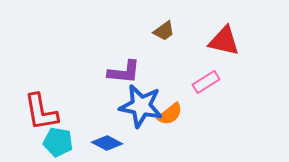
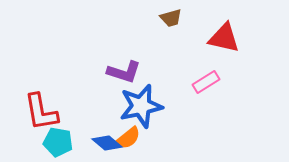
brown trapezoid: moved 7 px right, 13 px up; rotated 20 degrees clockwise
red triangle: moved 3 px up
purple L-shape: rotated 12 degrees clockwise
blue star: rotated 24 degrees counterclockwise
orange semicircle: moved 42 px left, 24 px down
blue diamond: rotated 12 degrees clockwise
